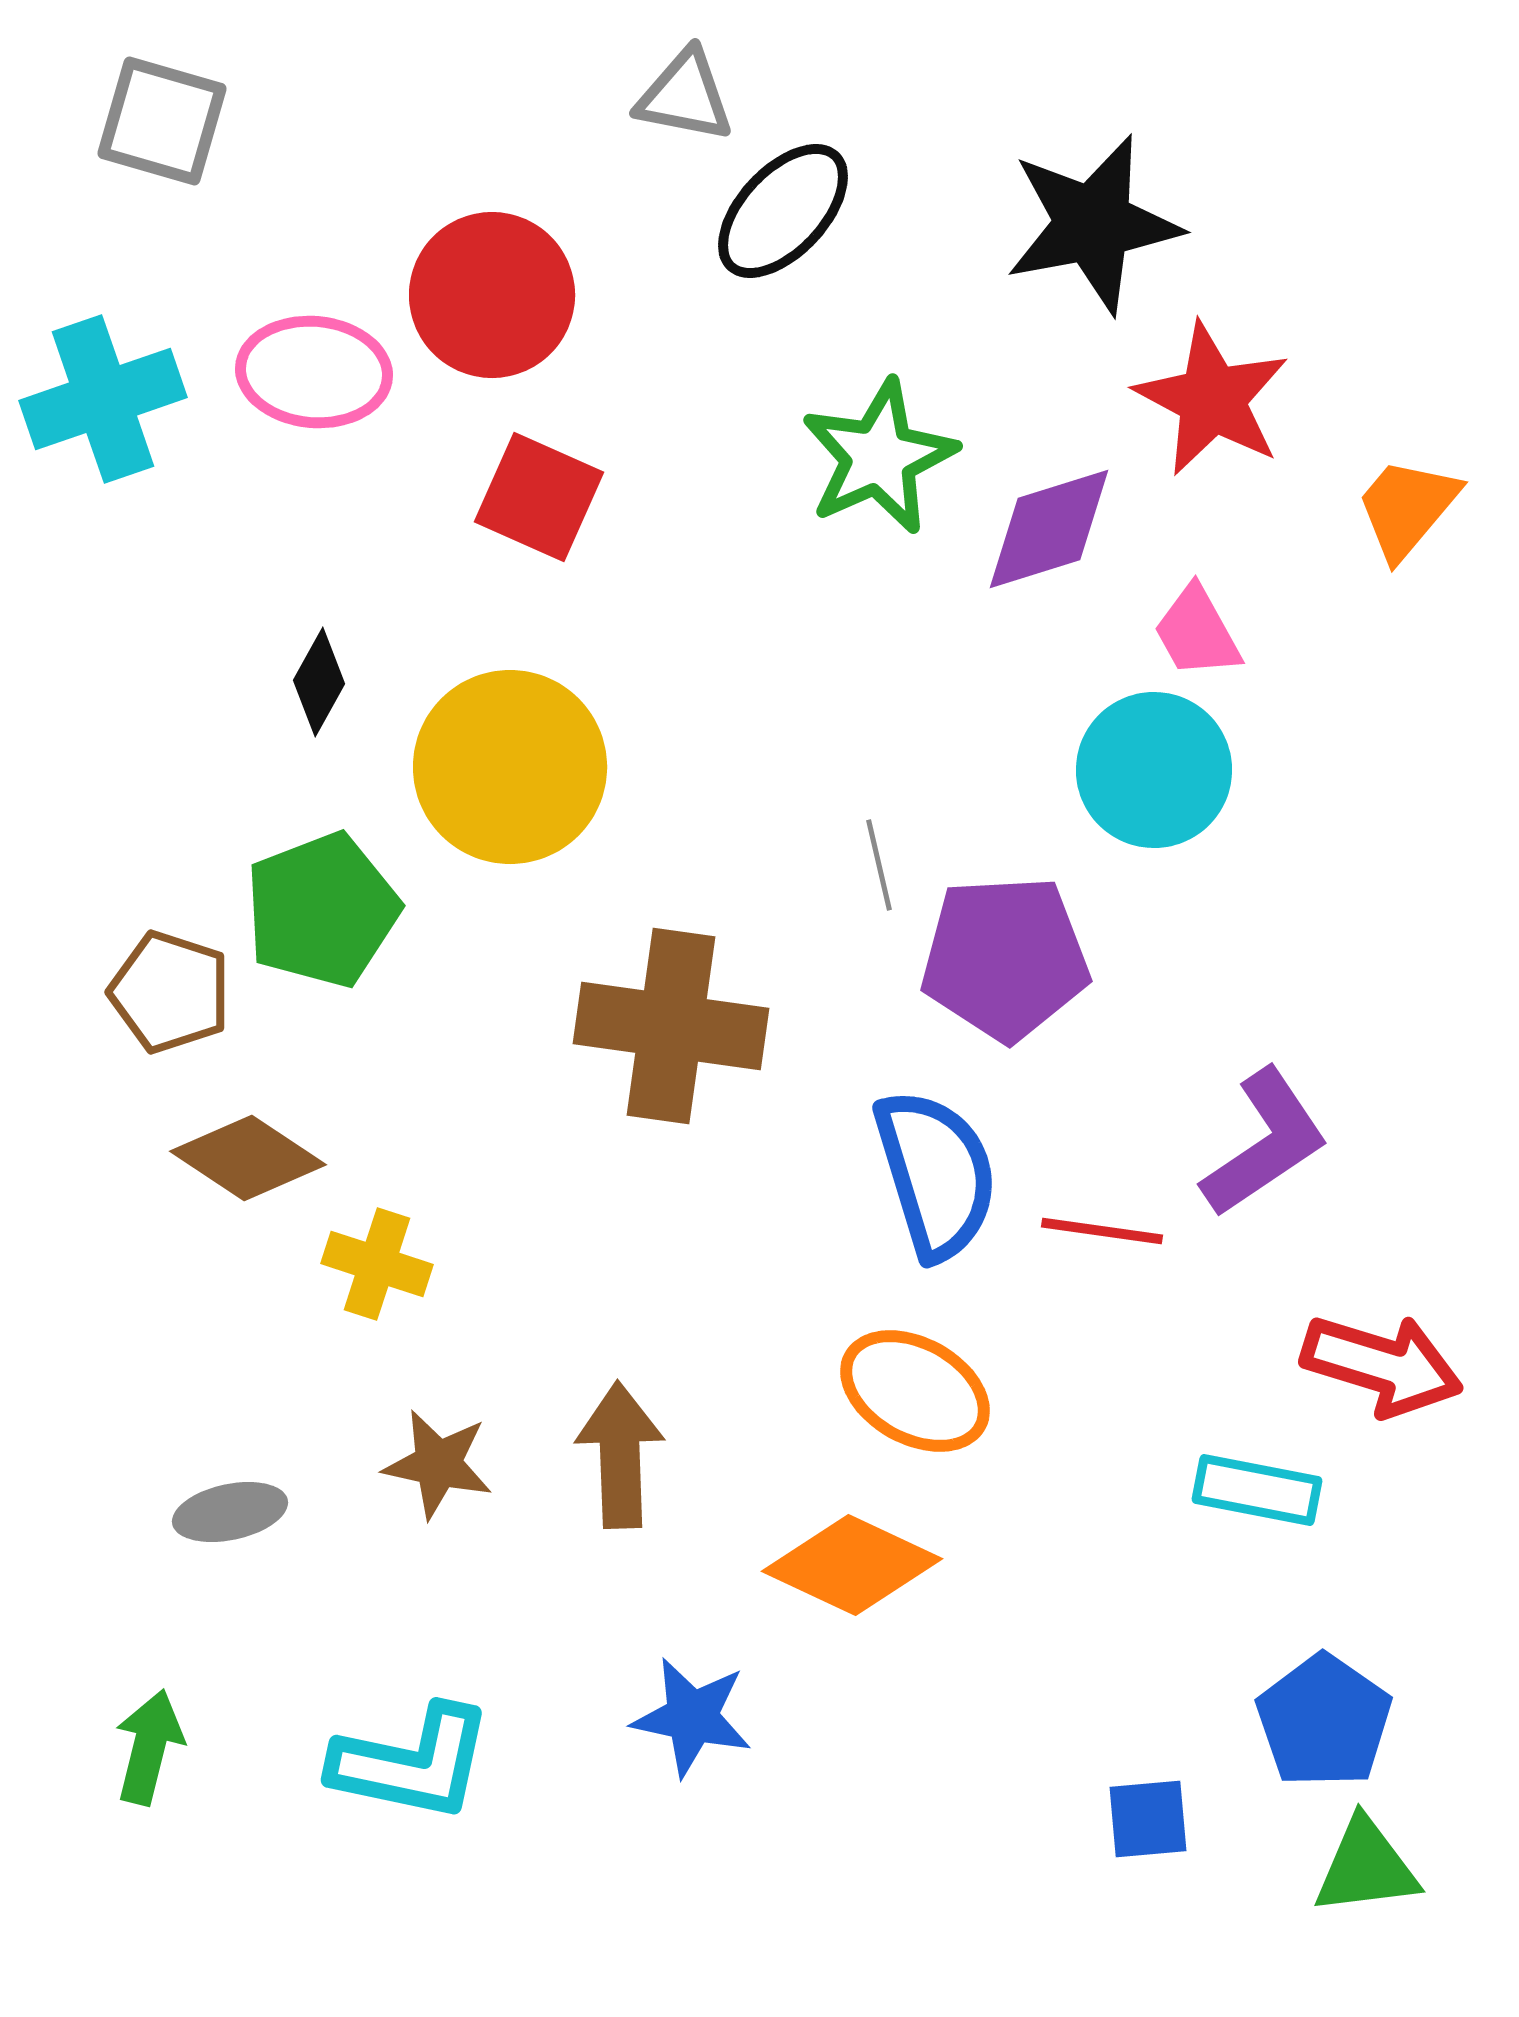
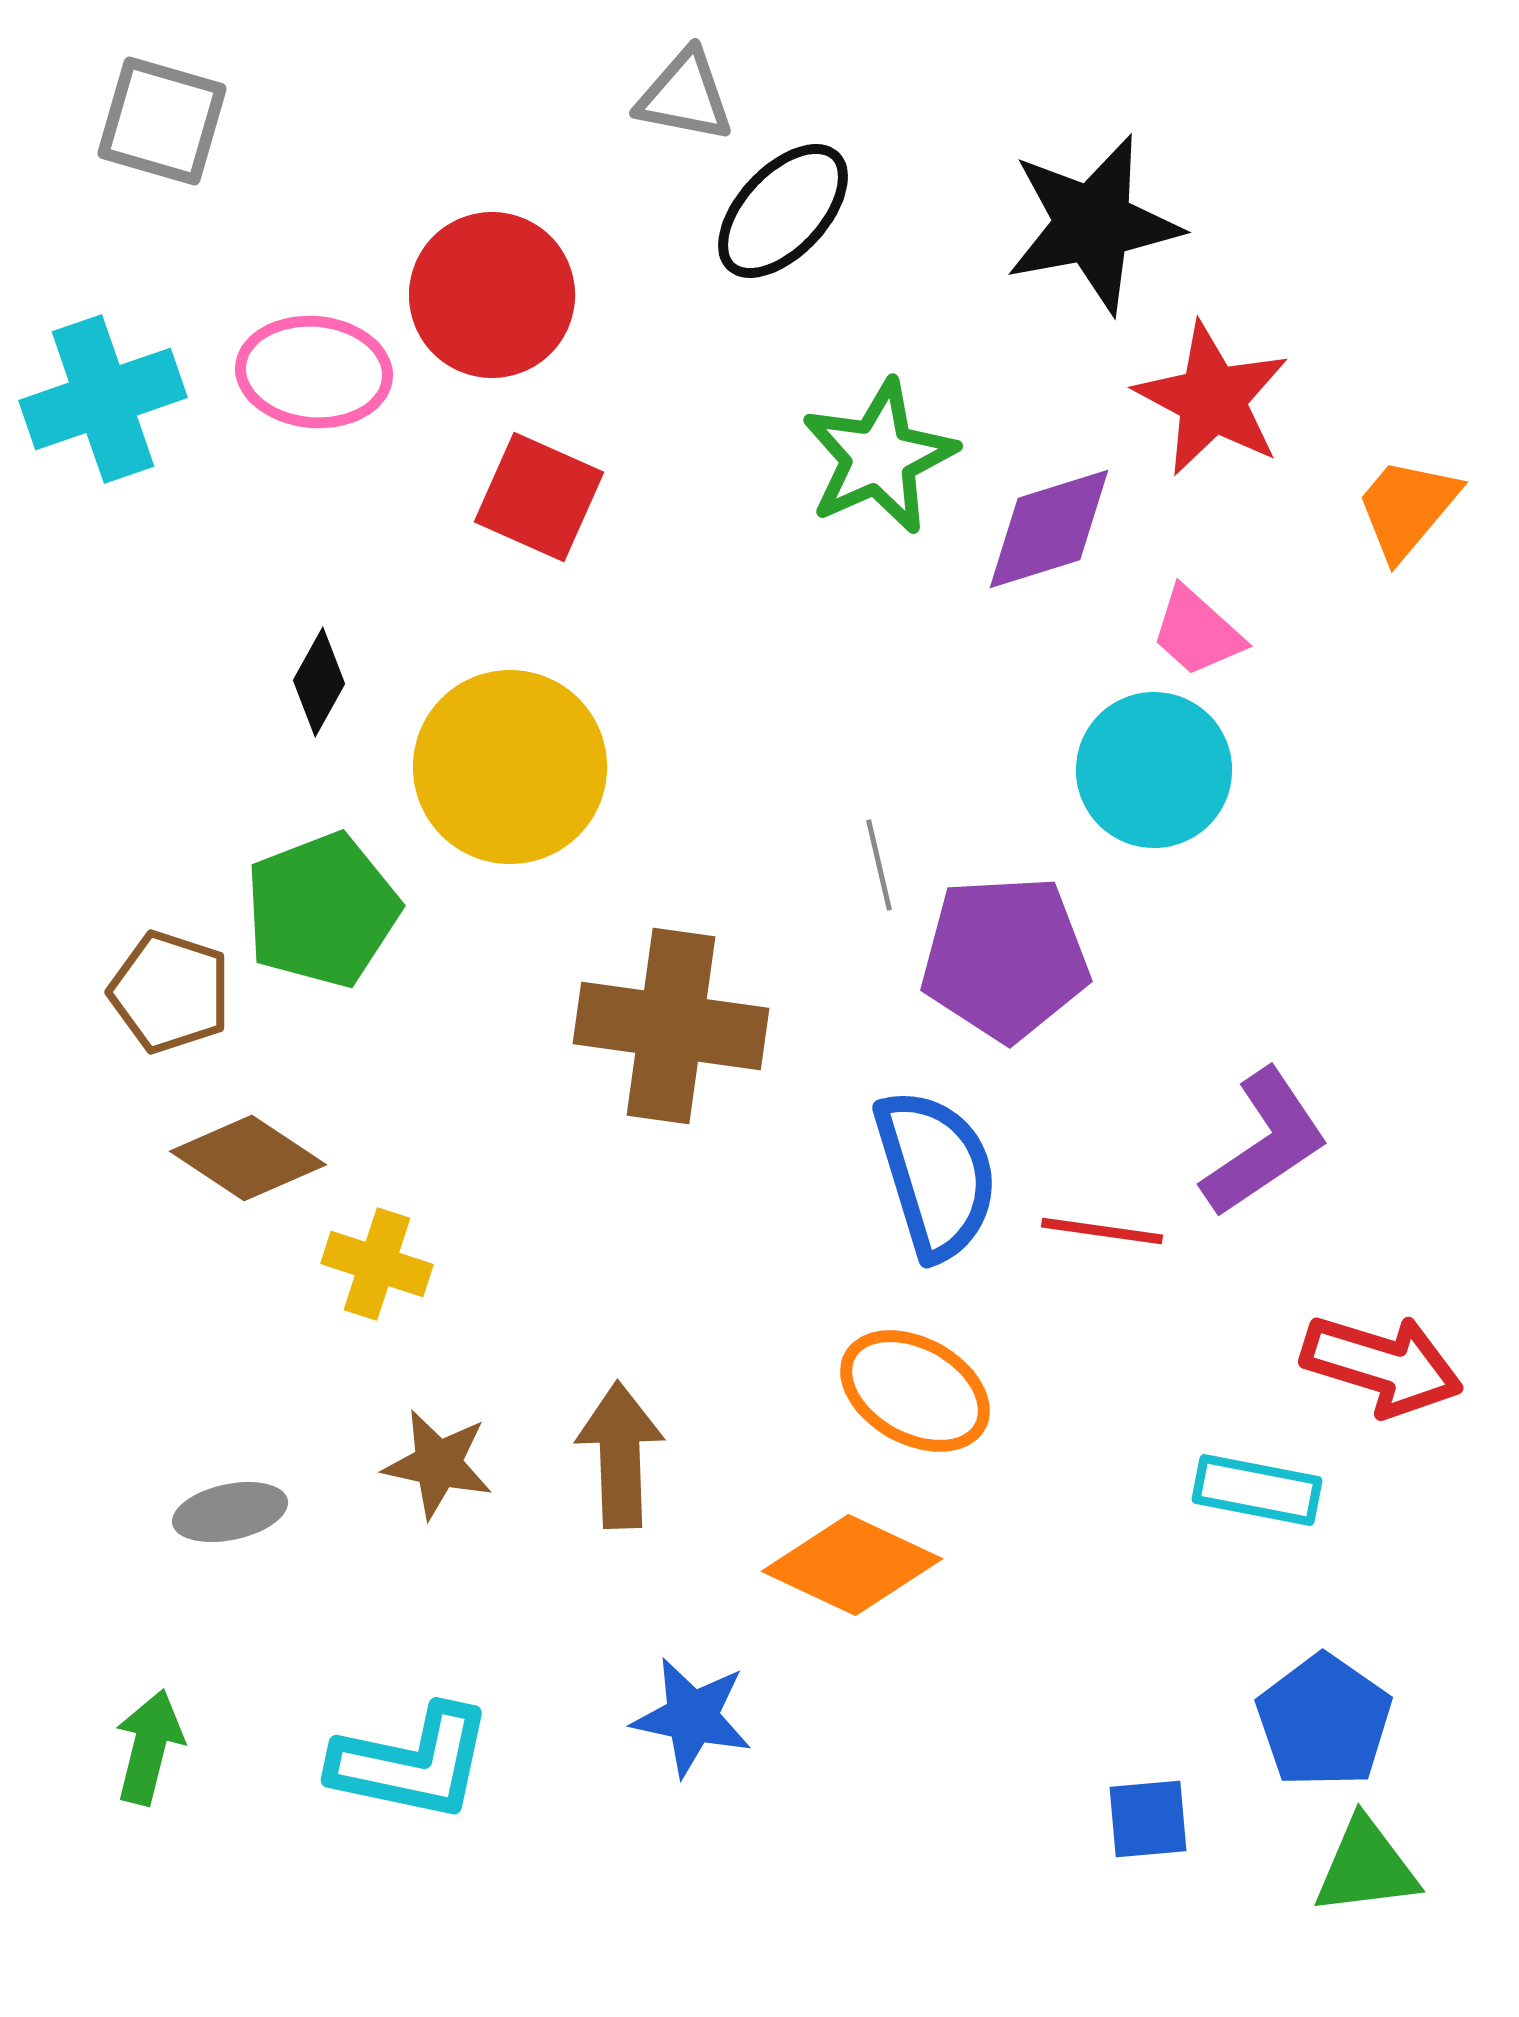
pink trapezoid: rotated 19 degrees counterclockwise
